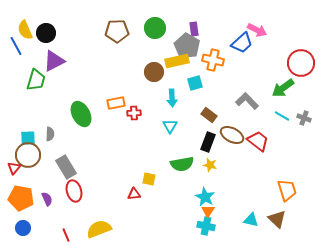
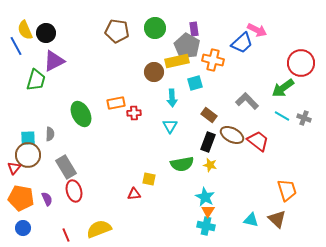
brown pentagon at (117, 31): rotated 10 degrees clockwise
